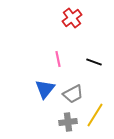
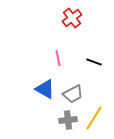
pink line: moved 1 px up
blue triangle: rotated 40 degrees counterclockwise
yellow line: moved 1 px left, 3 px down
gray cross: moved 2 px up
